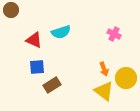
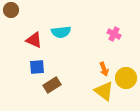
cyan semicircle: rotated 12 degrees clockwise
